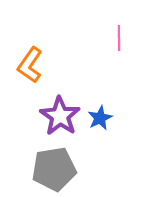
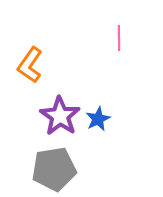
blue star: moved 2 px left, 1 px down
